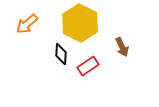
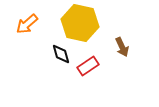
yellow hexagon: rotated 15 degrees counterclockwise
black diamond: rotated 20 degrees counterclockwise
